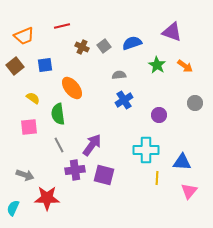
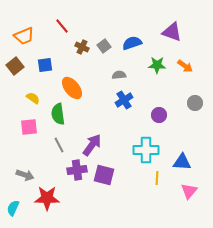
red line: rotated 63 degrees clockwise
green star: rotated 30 degrees counterclockwise
purple cross: moved 2 px right
